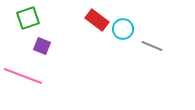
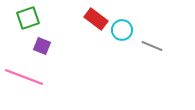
red rectangle: moved 1 px left, 1 px up
cyan circle: moved 1 px left, 1 px down
pink line: moved 1 px right, 1 px down
